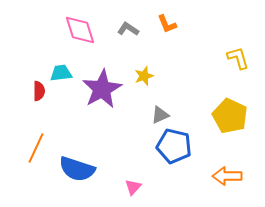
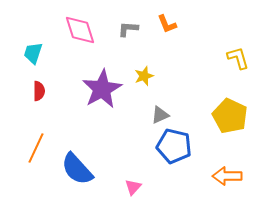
gray L-shape: rotated 30 degrees counterclockwise
cyan trapezoid: moved 28 px left, 20 px up; rotated 65 degrees counterclockwise
blue semicircle: rotated 30 degrees clockwise
